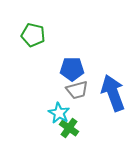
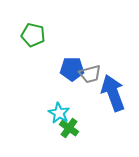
gray trapezoid: moved 13 px right, 16 px up
